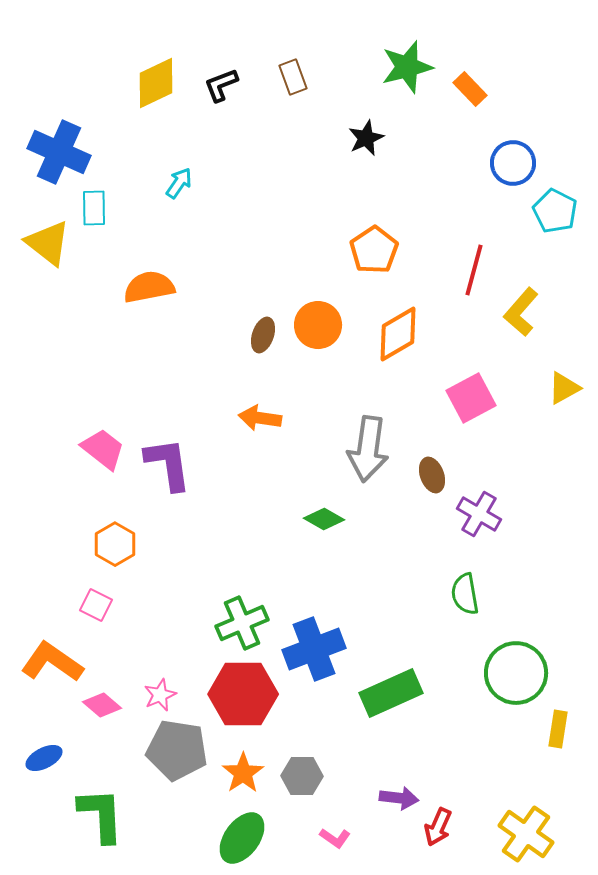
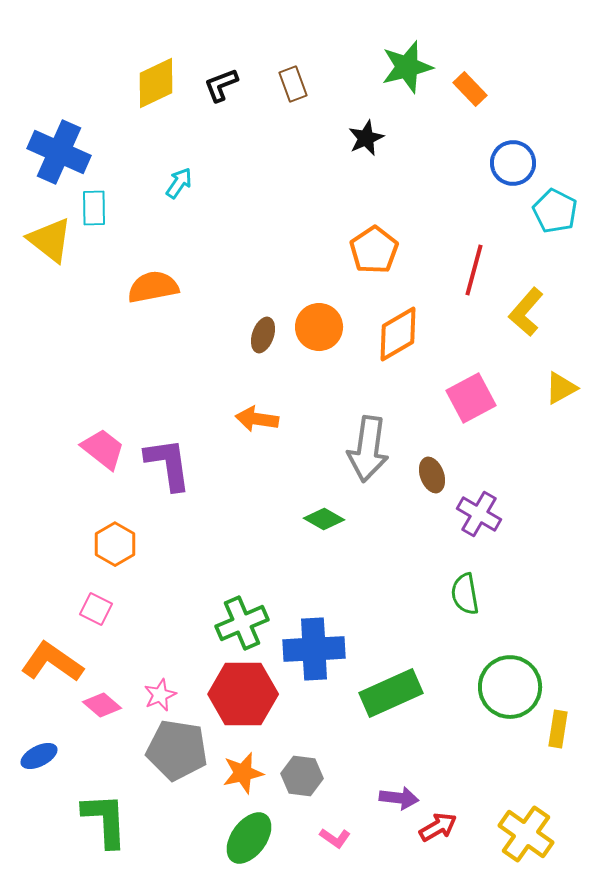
brown rectangle at (293, 77): moved 7 px down
yellow triangle at (48, 243): moved 2 px right, 3 px up
orange semicircle at (149, 287): moved 4 px right
yellow L-shape at (521, 312): moved 5 px right
orange circle at (318, 325): moved 1 px right, 2 px down
yellow triangle at (564, 388): moved 3 px left
orange arrow at (260, 418): moved 3 px left, 1 px down
pink square at (96, 605): moved 4 px down
blue cross at (314, 649): rotated 18 degrees clockwise
green circle at (516, 673): moved 6 px left, 14 px down
blue ellipse at (44, 758): moved 5 px left, 2 px up
orange star at (243, 773): rotated 21 degrees clockwise
gray hexagon at (302, 776): rotated 6 degrees clockwise
green L-shape at (101, 815): moved 4 px right, 5 px down
red arrow at (438, 827): rotated 144 degrees counterclockwise
green ellipse at (242, 838): moved 7 px right
